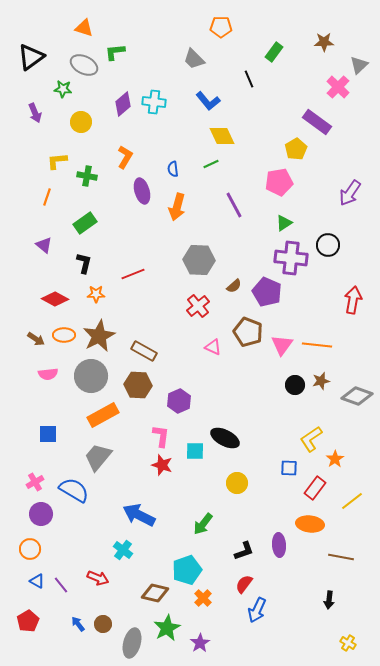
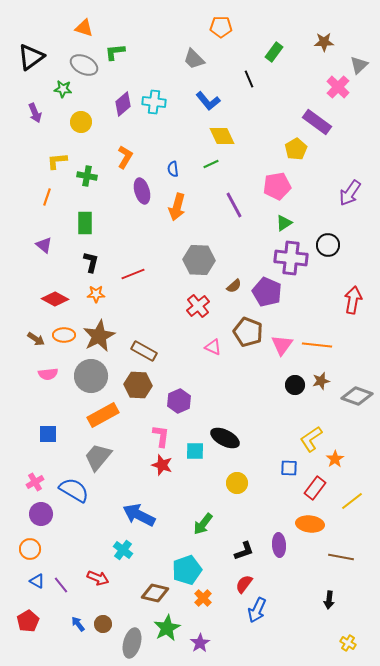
pink pentagon at (279, 182): moved 2 px left, 4 px down
green rectangle at (85, 223): rotated 55 degrees counterclockwise
black L-shape at (84, 263): moved 7 px right, 1 px up
